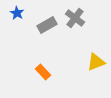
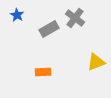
blue star: moved 2 px down
gray rectangle: moved 2 px right, 4 px down
orange rectangle: rotated 49 degrees counterclockwise
